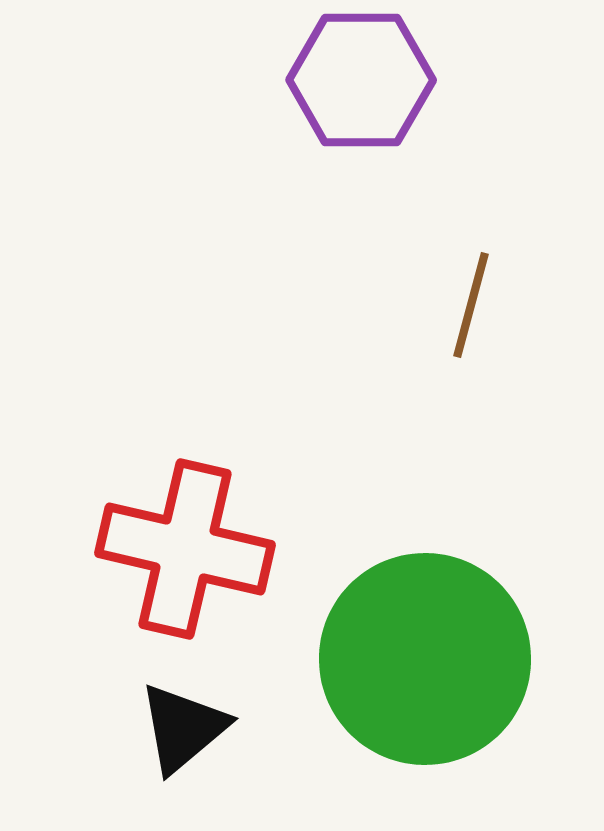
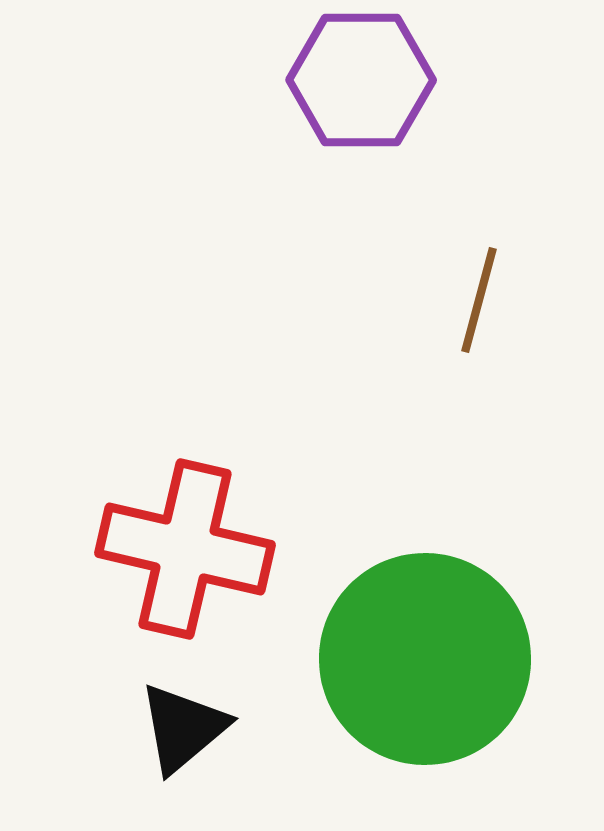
brown line: moved 8 px right, 5 px up
